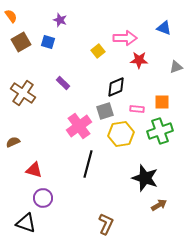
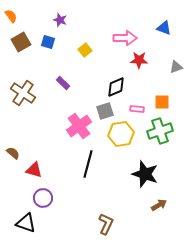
yellow square: moved 13 px left, 1 px up
brown semicircle: moved 11 px down; rotated 64 degrees clockwise
black star: moved 4 px up
